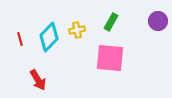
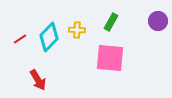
yellow cross: rotated 14 degrees clockwise
red line: rotated 72 degrees clockwise
